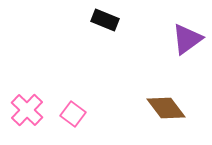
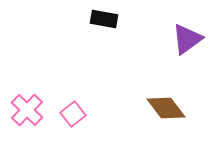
black rectangle: moved 1 px left, 1 px up; rotated 12 degrees counterclockwise
pink square: rotated 15 degrees clockwise
